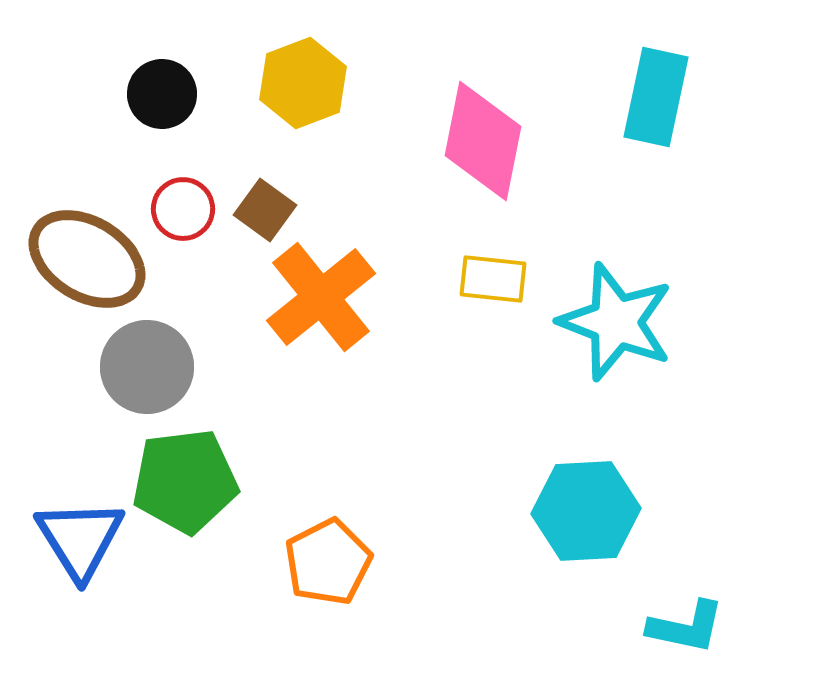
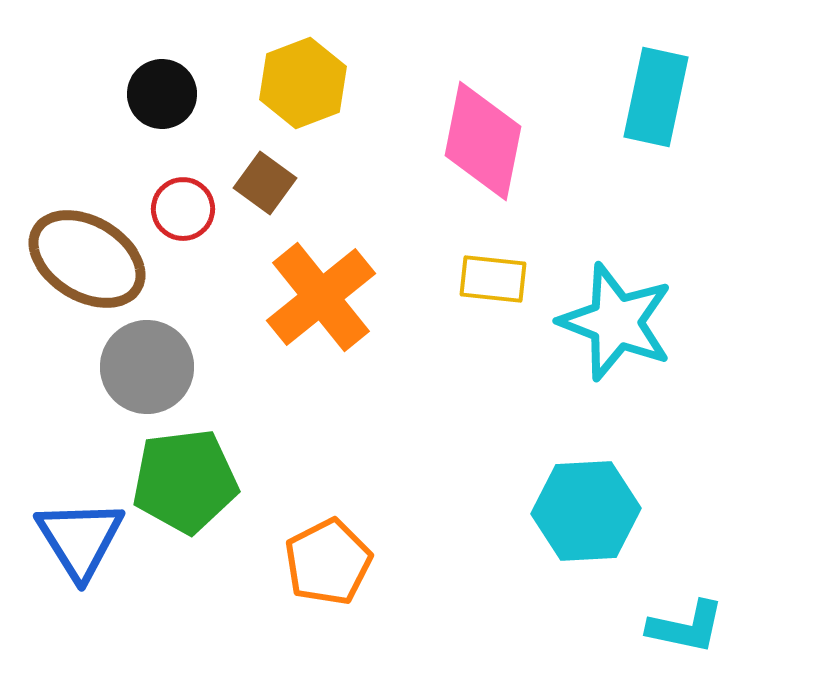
brown square: moved 27 px up
